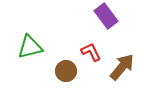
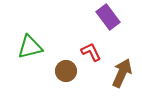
purple rectangle: moved 2 px right, 1 px down
brown arrow: moved 6 px down; rotated 16 degrees counterclockwise
